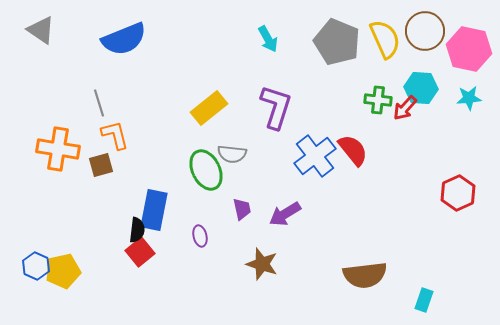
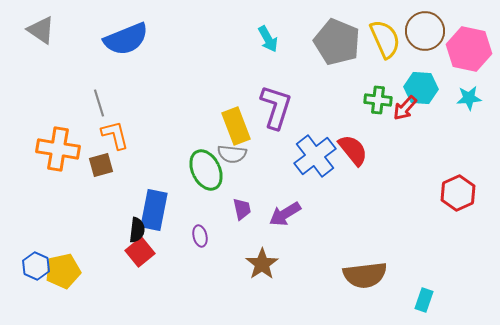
blue semicircle: moved 2 px right
yellow rectangle: moved 27 px right, 18 px down; rotated 72 degrees counterclockwise
brown star: rotated 20 degrees clockwise
